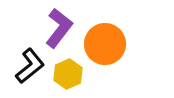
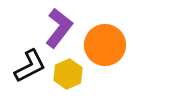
orange circle: moved 1 px down
black L-shape: rotated 12 degrees clockwise
